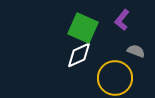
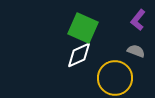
purple L-shape: moved 16 px right
